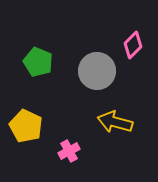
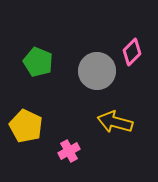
pink diamond: moved 1 px left, 7 px down
